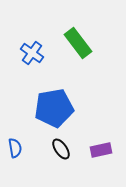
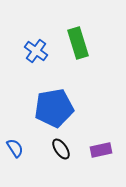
green rectangle: rotated 20 degrees clockwise
blue cross: moved 4 px right, 2 px up
blue semicircle: rotated 24 degrees counterclockwise
